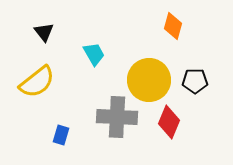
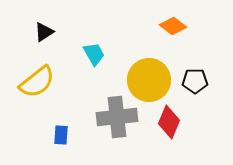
orange diamond: rotated 68 degrees counterclockwise
black triangle: rotated 35 degrees clockwise
gray cross: rotated 9 degrees counterclockwise
blue rectangle: rotated 12 degrees counterclockwise
